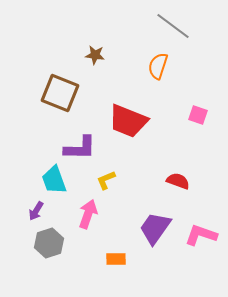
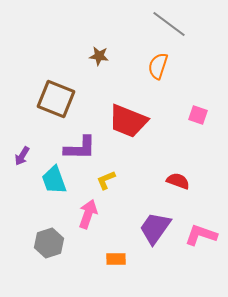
gray line: moved 4 px left, 2 px up
brown star: moved 4 px right, 1 px down
brown square: moved 4 px left, 6 px down
purple arrow: moved 14 px left, 55 px up
